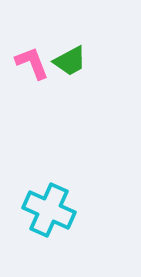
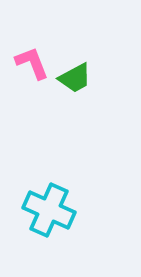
green trapezoid: moved 5 px right, 17 px down
